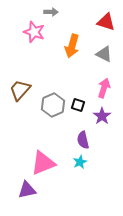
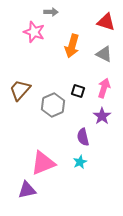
black square: moved 14 px up
purple semicircle: moved 3 px up
